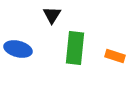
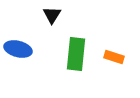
green rectangle: moved 1 px right, 6 px down
orange rectangle: moved 1 px left, 1 px down
